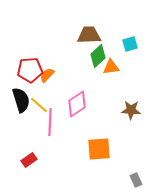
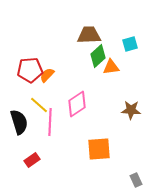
black semicircle: moved 2 px left, 22 px down
red rectangle: moved 3 px right
